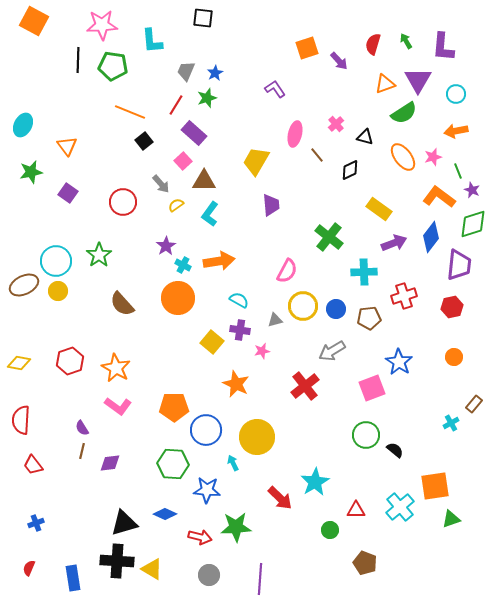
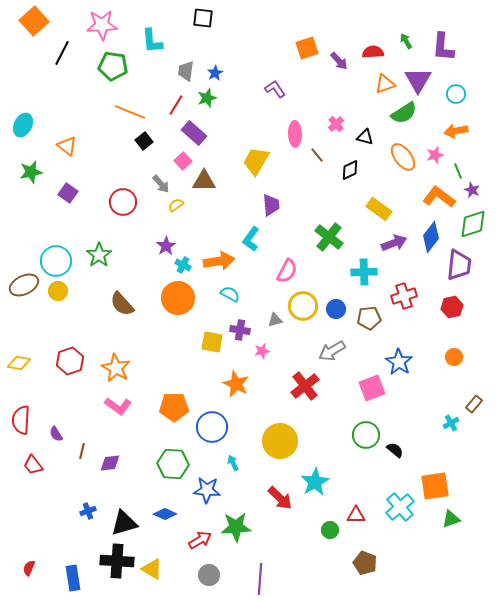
orange square at (34, 21): rotated 20 degrees clockwise
red semicircle at (373, 44): moved 8 px down; rotated 70 degrees clockwise
black line at (78, 60): moved 16 px left, 7 px up; rotated 25 degrees clockwise
gray trapezoid at (186, 71): rotated 15 degrees counterclockwise
pink ellipse at (295, 134): rotated 15 degrees counterclockwise
orange triangle at (67, 146): rotated 15 degrees counterclockwise
pink star at (433, 157): moved 2 px right, 2 px up
cyan L-shape at (210, 214): moved 41 px right, 25 px down
cyan semicircle at (239, 300): moved 9 px left, 6 px up
yellow square at (212, 342): rotated 30 degrees counterclockwise
purple semicircle at (82, 428): moved 26 px left, 6 px down
blue circle at (206, 430): moved 6 px right, 3 px up
yellow circle at (257, 437): moved 23 px right, 4 px down
red triangle at (356, 510): moved 5 px down
blue cross at (36, 523): moved 52 px right, 12 px up
red arrow at (200, 537): moved 3 px down; rotated 45 degrees counterclockwise
